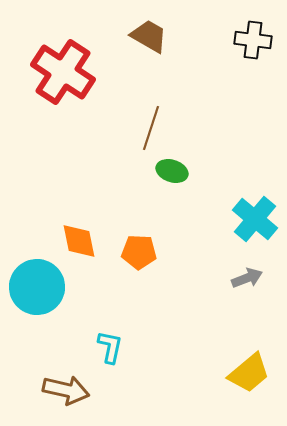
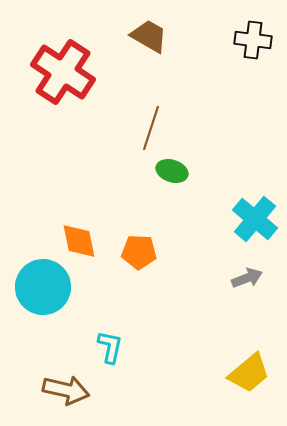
cyan circle: moved 6 px right
